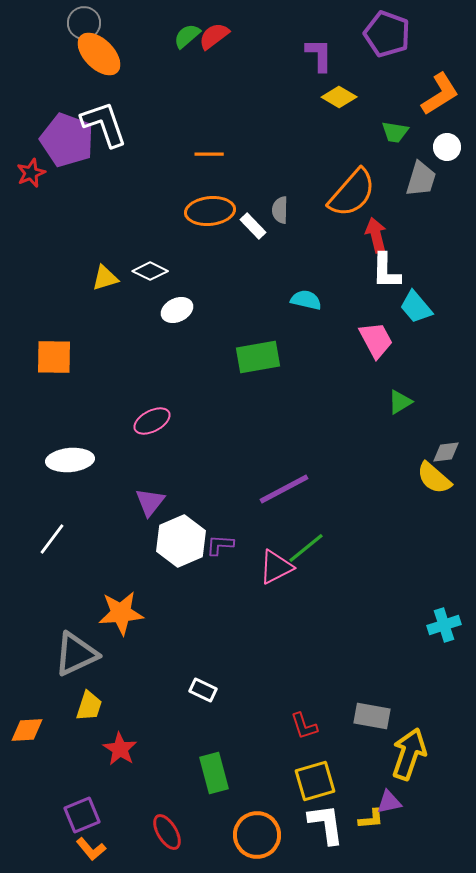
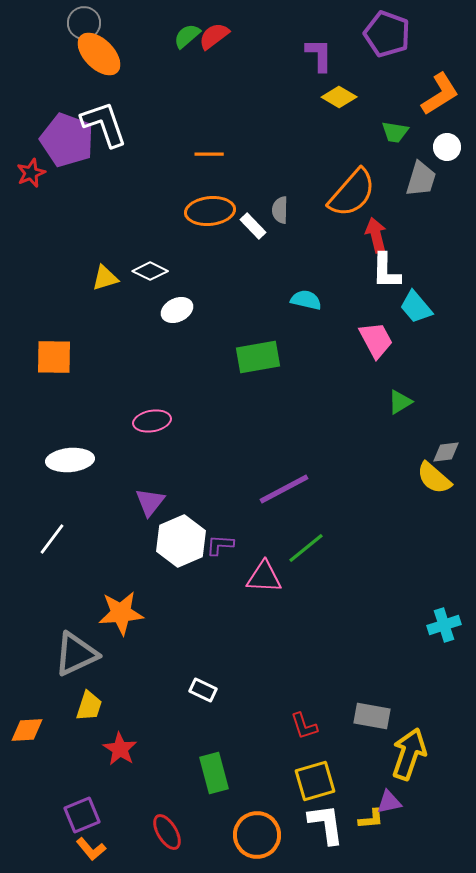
pink ellipse at (152, 421): rotated 18 degrees clockwise
pink triangle at (276, 567): moved 12 px left, 10 px down; rotated 30 degrees clockwise
